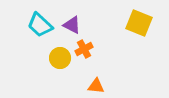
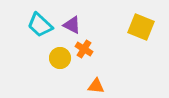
yellow square: moved 2 px right, 4 px down
orange cross: rotated 30 degrees counterclockwise
